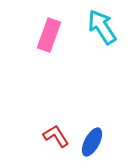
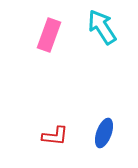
red L-shape: moved 1 px left; rotated 128 degrees clockwise
blue ellipse: moved 12 px right, 9 px up; rotated 8 degrees counterclockwise
